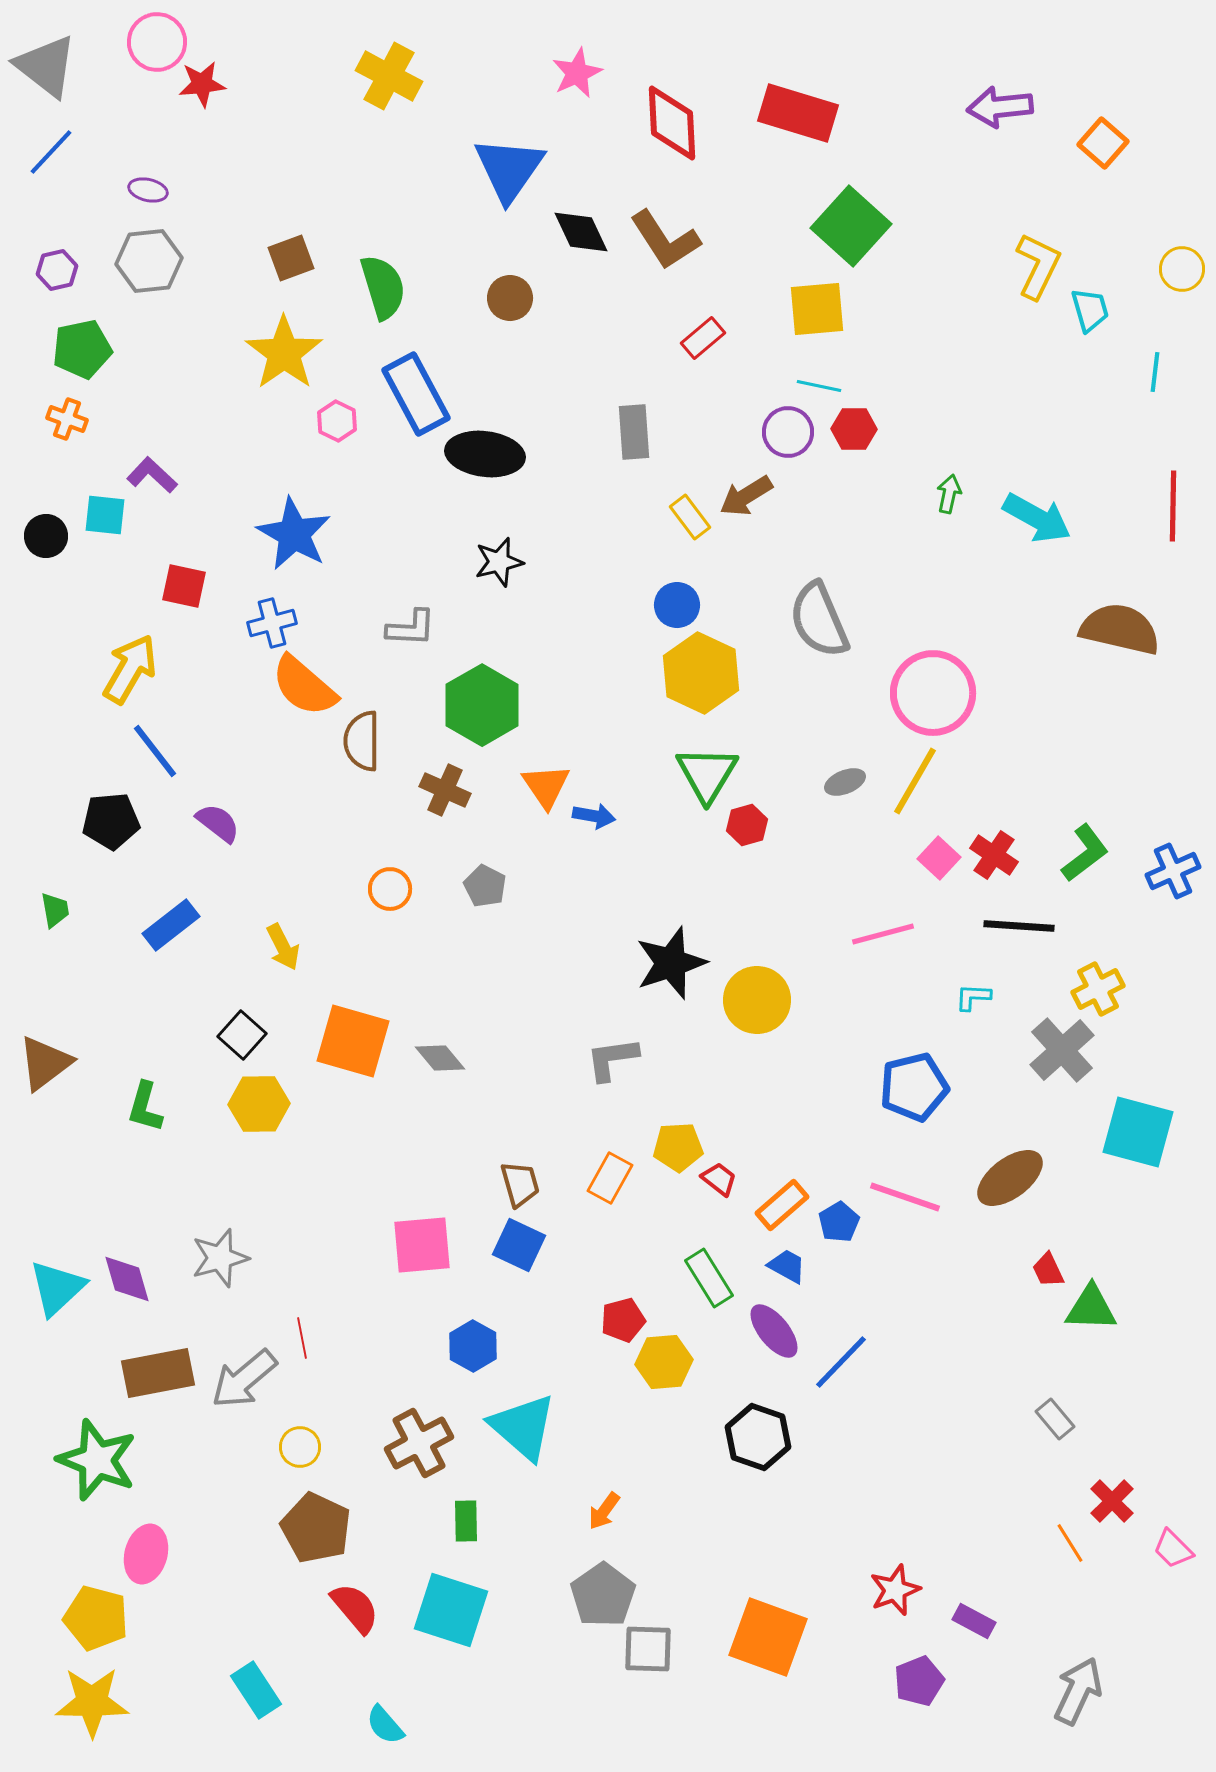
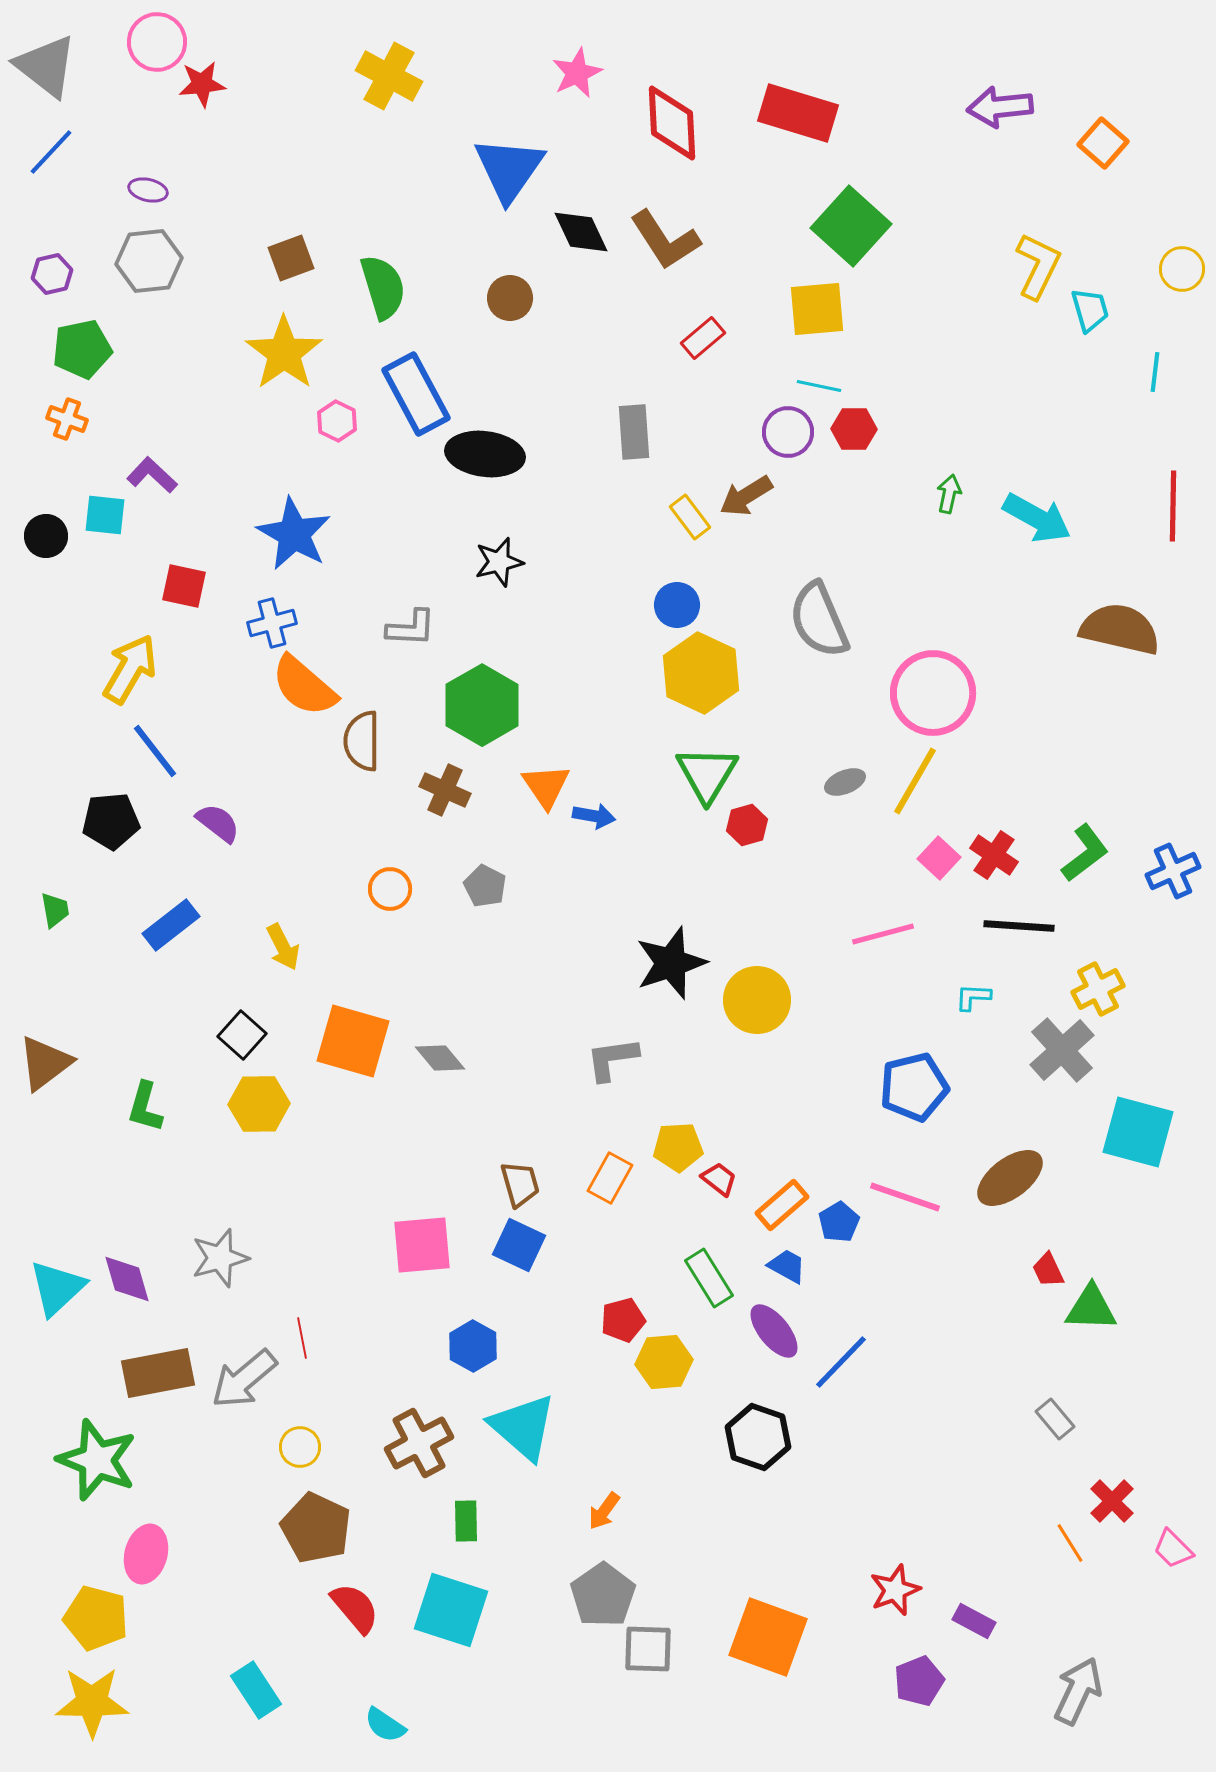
purple hexagon at (57, 270): moved 5 px left, 4 px down
cyan semicircle at (385, 1725): rotated 15 degrees counterclockwise
